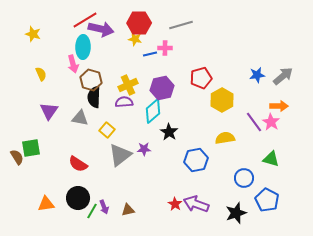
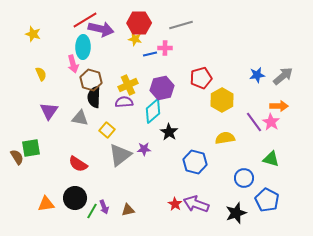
blue hexagon at (196, 160): moved 1 px left, 2 px down; rotated 25 degrees clockwise
black circle at (78, 198): moved 3 px left
